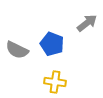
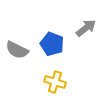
gray arrow: moved 1 px left, 5 px down
yellow cross: rotated 10 degrees clockwise
